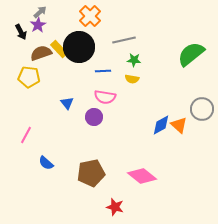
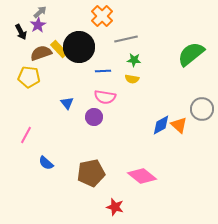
orange cross: moved 12 px right
gray line: moved 2 px right, 1 px up
